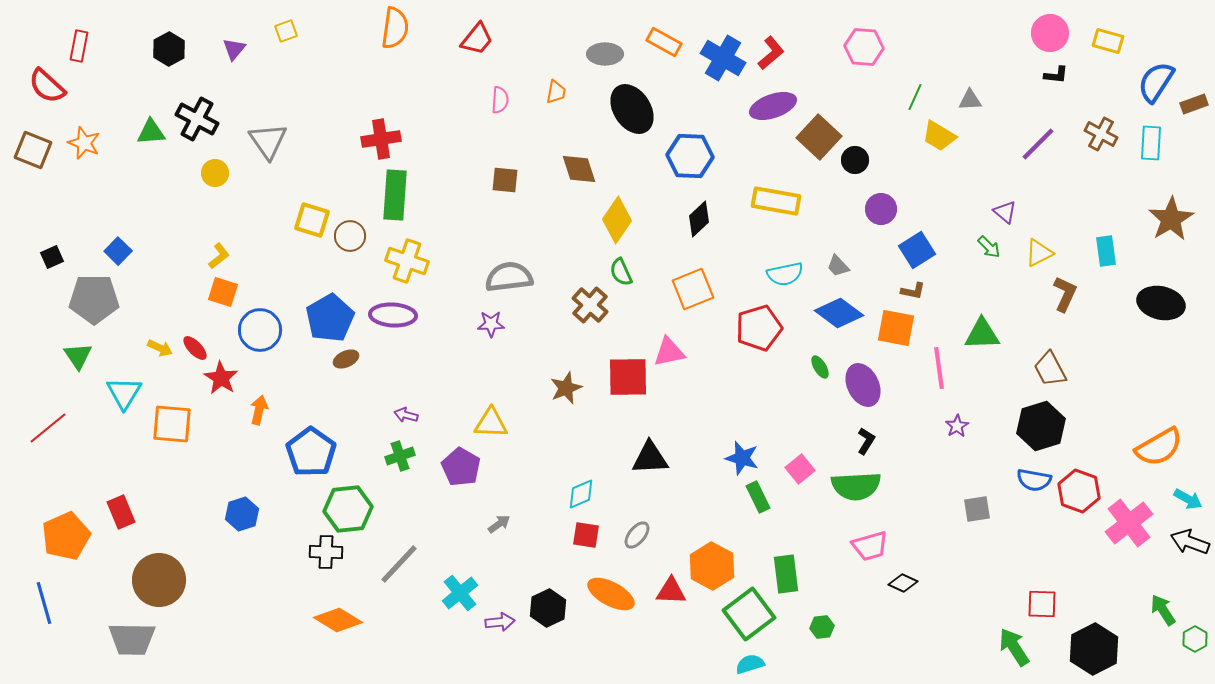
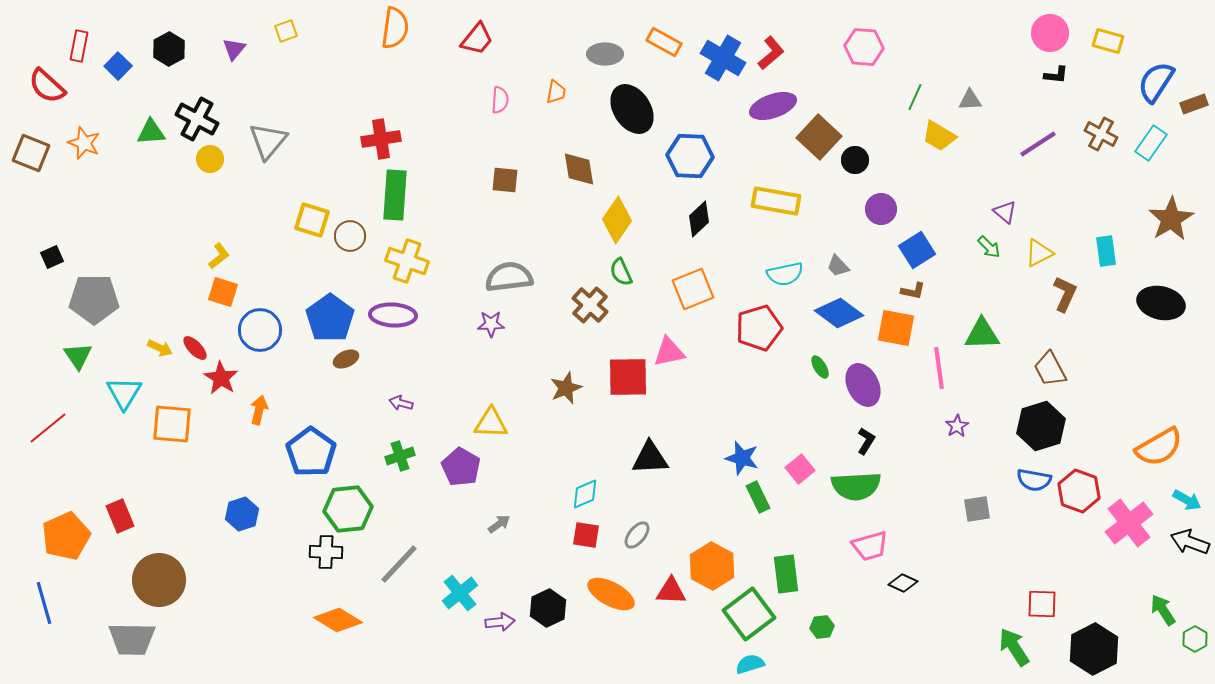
gray triangle at (268, 141): rotated 15 degrees clockwise
cyan rectangle at (1151, 143): rotated 32 degrees clockwise
purple line at (1038, 144): rotated 12 degrees clockwise
brown square at (33, 150): moved 2 px left, 3 px down
brown diamond at (579, 169): rotated 9 degrees clockwise
yellow circle at (215, 173): moved 5 px left, 14 px up
blue square at (118, 251): moved 185 px up
blue pentagon at (330, 318): rotated 6 degrees counterclockwise
purple arrow at (406, 415): moved 5 px left, 12 px up
cyan diamond at (581, 494): moved 4 px right
cyan arrow at (1188, 499): moved 1 px left, 1 px down
red rectangle at (121, 512): moved 1 px left, 4 px down
